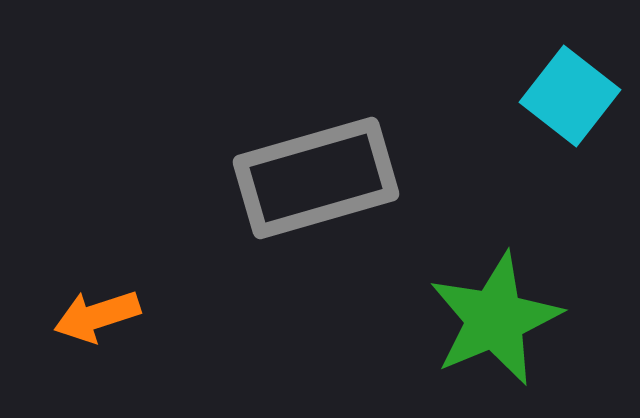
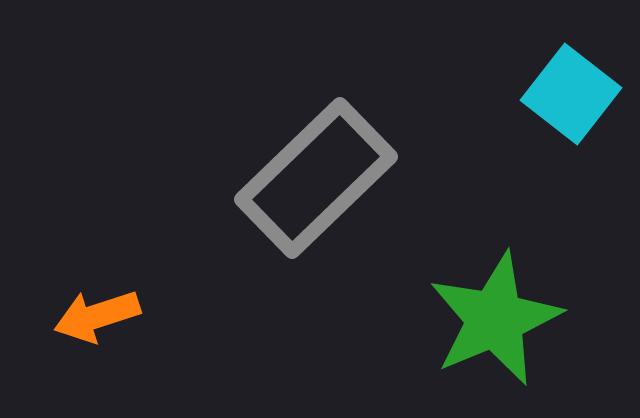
cyan square: moved 1 px right, 2 px up
gray rectangle: rotated 28 degrees counterclockwise
